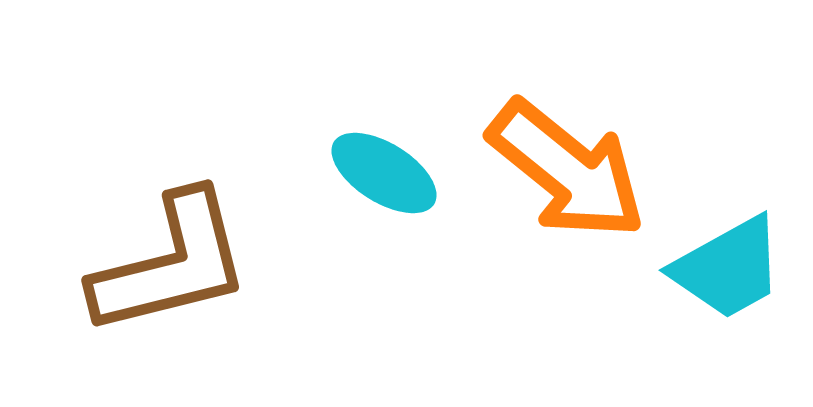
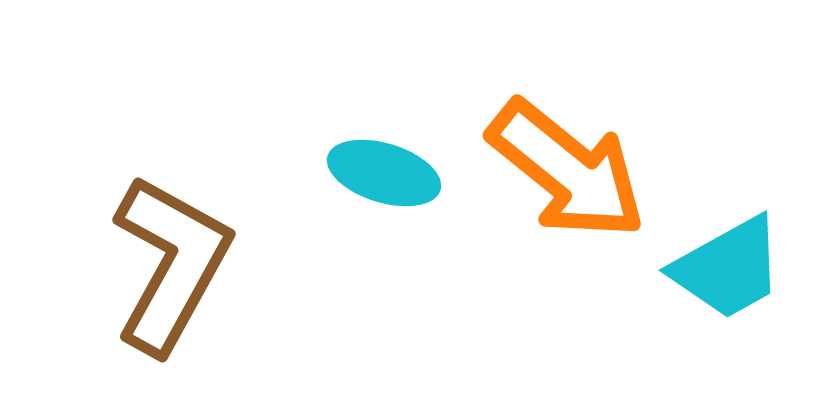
cyan ellipse: rotated 15 degrees counterclockwise
brown L-shape: rotated 47 degrees counterclockwise
